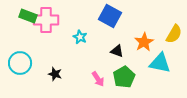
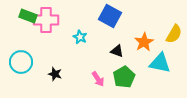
cyan circle: moved 1 px right, 1 px up
